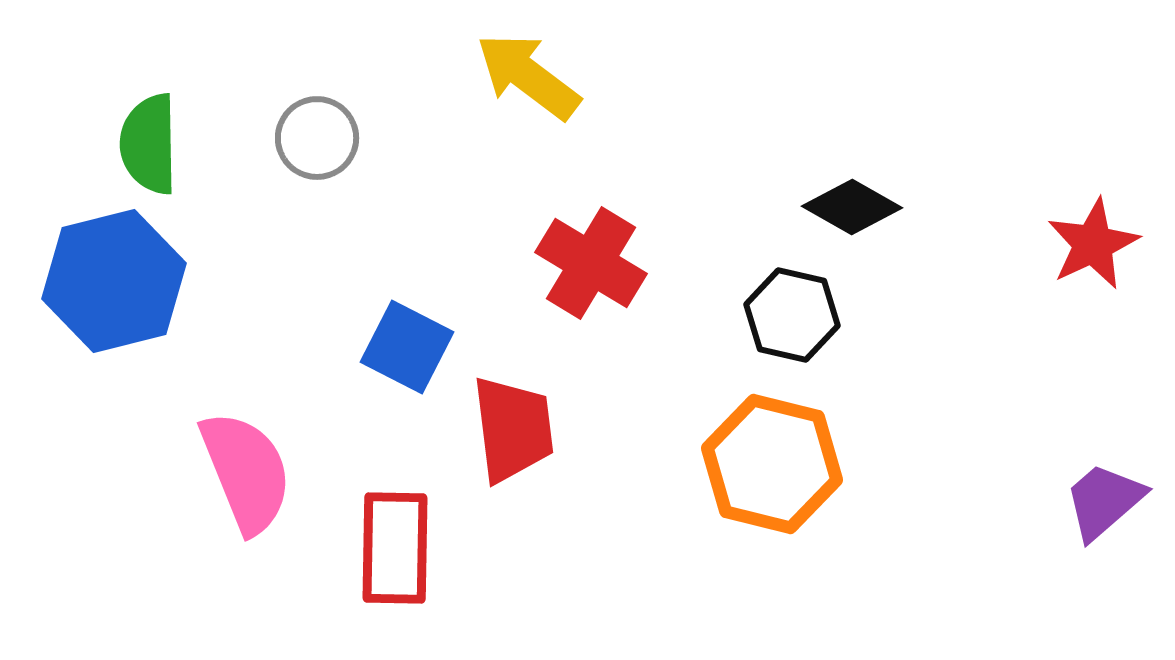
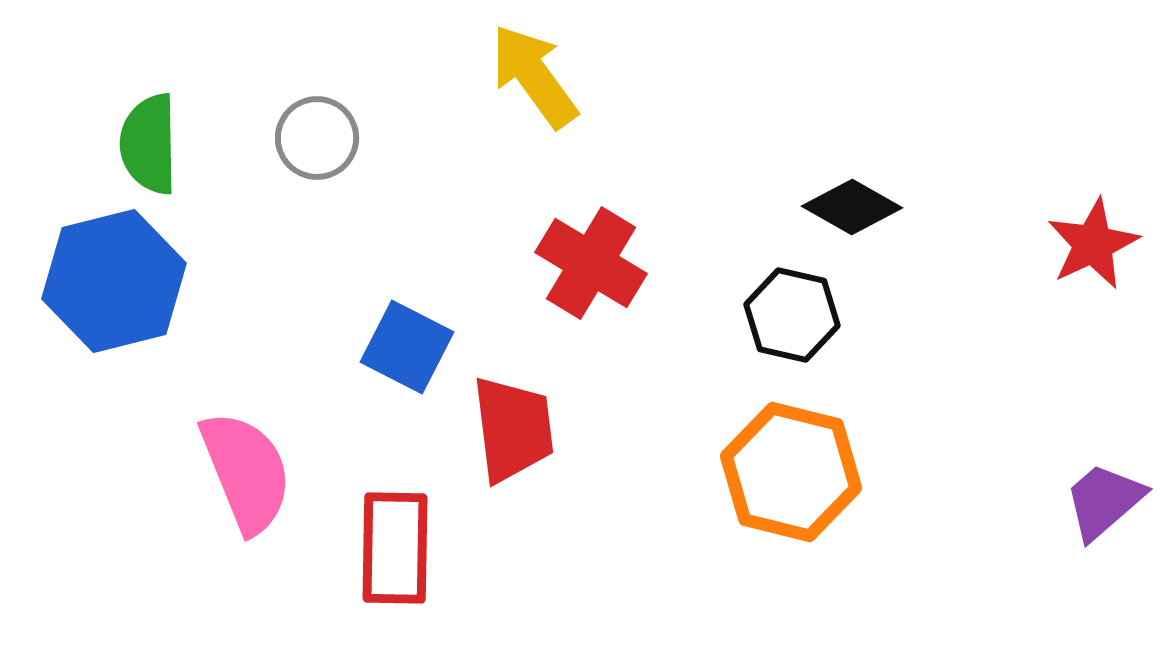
yellow arrow: moved 6 px right; rotated 17 degrees clockwise
orange hexagon: moved 19 px right, 8 px down
